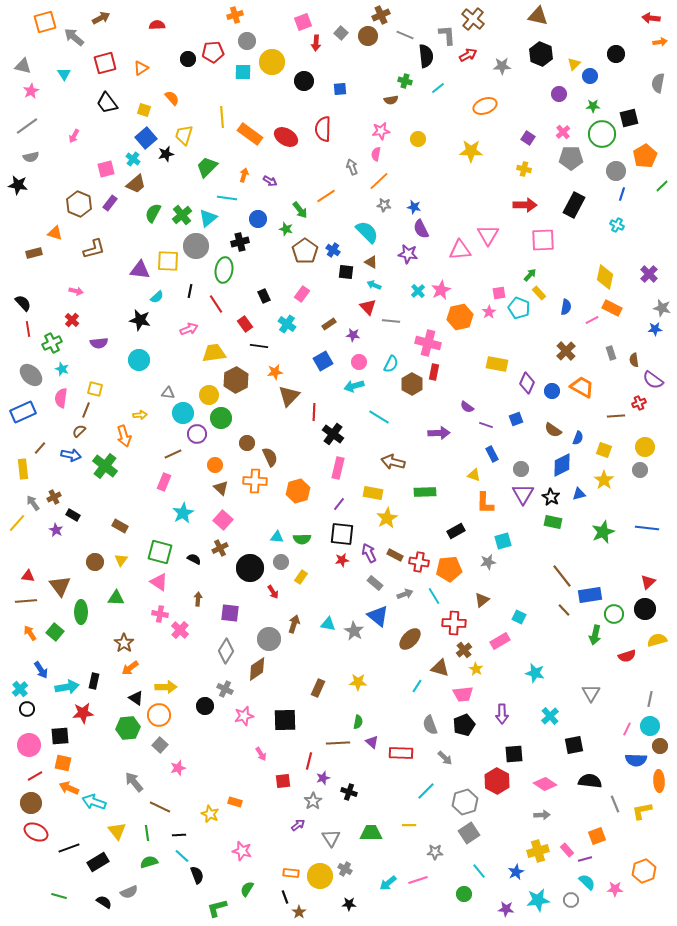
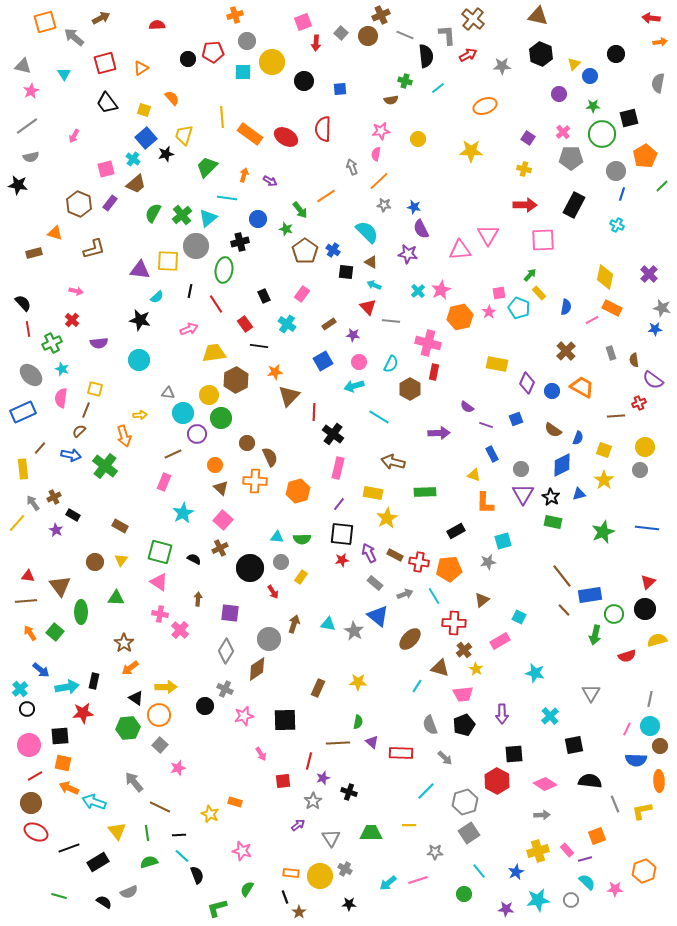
brown hexagon at (412, 384): moved 2 px left, 5 px down
blue arrow at (41, 670): rotated 18 degrees counterclockwise
